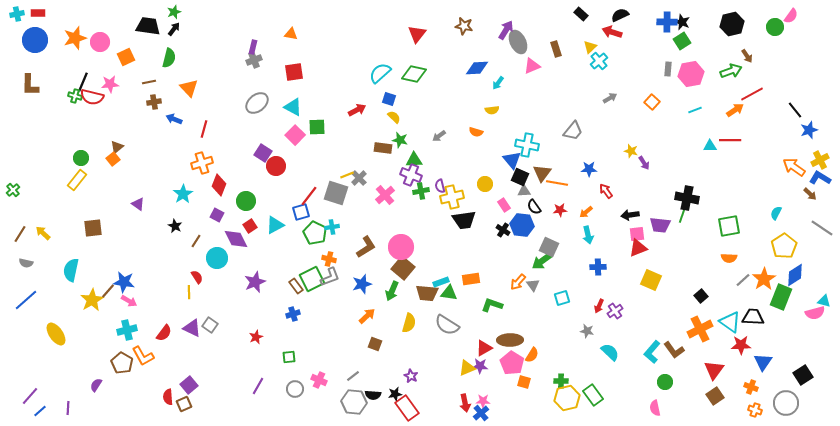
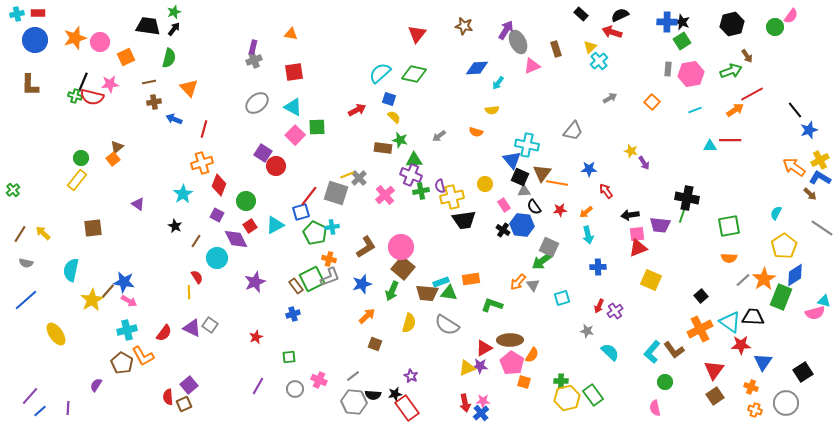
black square at (803, 375): moved 3 px up
